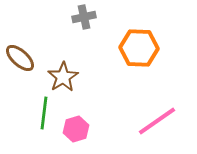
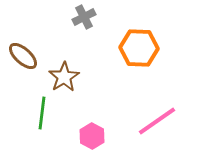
gray cross: rotated 15 degrees counterclockwise
brown ellipse: moved 3 px right, 2 px up
brown star: moved 1 px right
green line: moved 2 px left
pink hexagon: moved 16 px right, 7 px down; rotated 15 degrees counterclockwise
